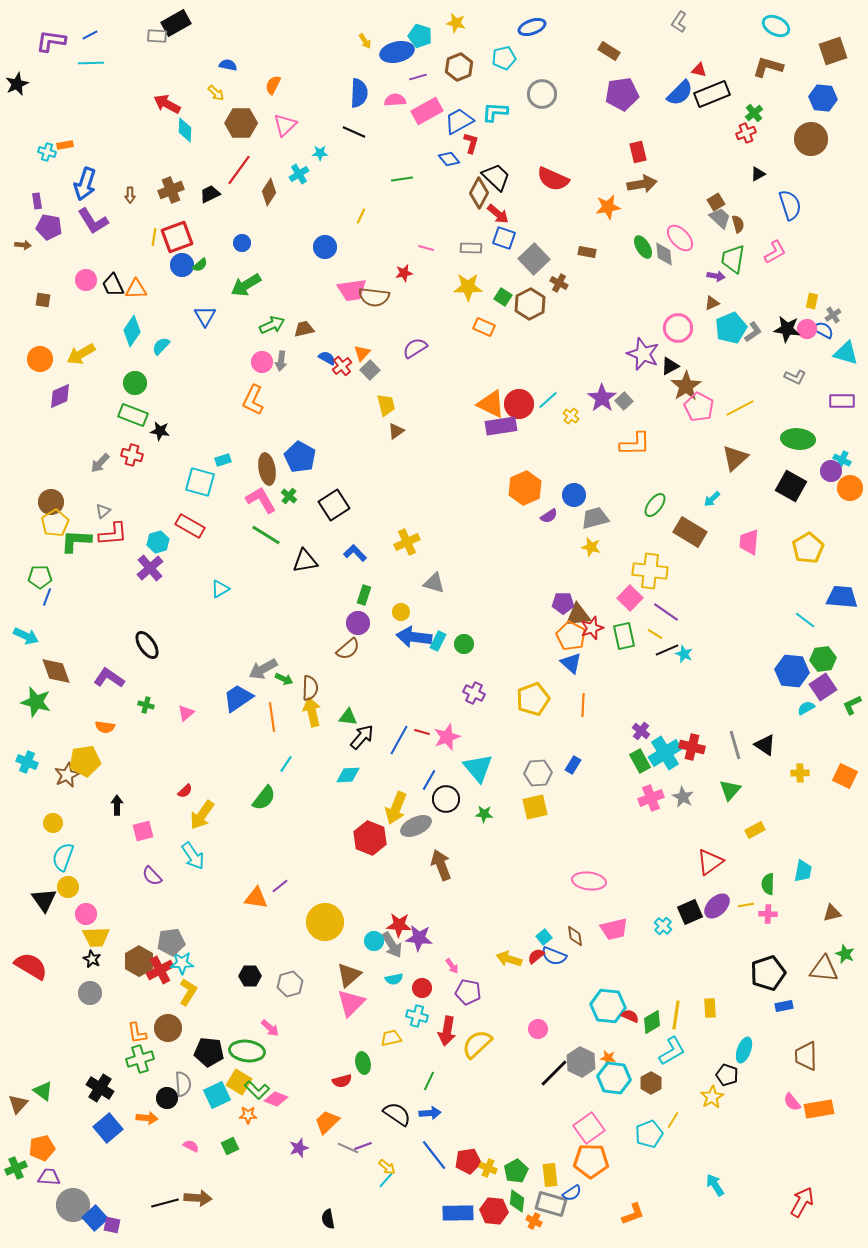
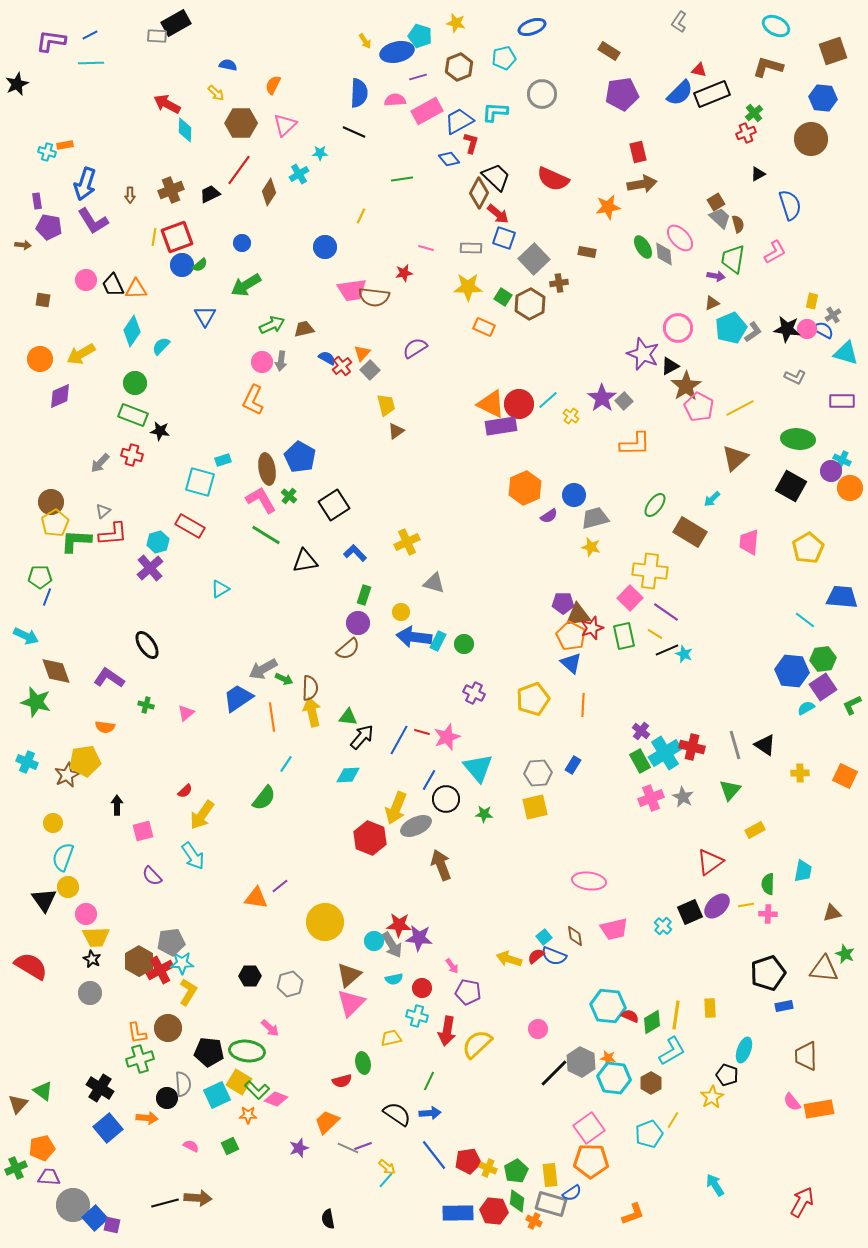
brown cross at (559, 283): rotated 36 degrees counterclockwise
